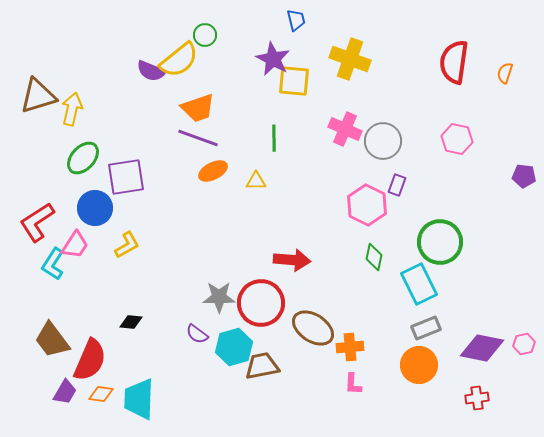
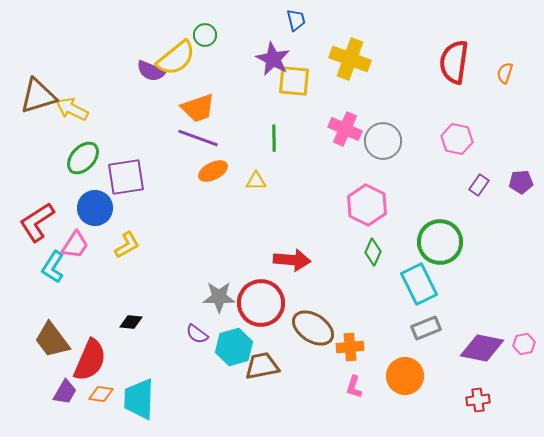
yellow semicircle at (179, 60): moved 3 px left, 2 px up
yellow arrow at (72, 109): rotated 76 degrees counterclockwise
purple pentagon at (524, 176): moved 3 px left, 6 px down; rotated 10 degrees counterclockwise
purple rectangle at (397, 185): moved 82 px right; rotated 15 degrees clockwise
green diamond at (374, 257): moved 1 px left, 5 px up; rotated 12 degrees clockwise
cyan L-shape at (53, 264): moved 3 px down
orange circle at (419, 365): moved 14 px left, 11 px down
pink L-shape at (353, 384): moved 1 px right, 3 px down; rotated 15 degrees clockwise
red cross at (477, 398): moved 1 px right, 2 px down
